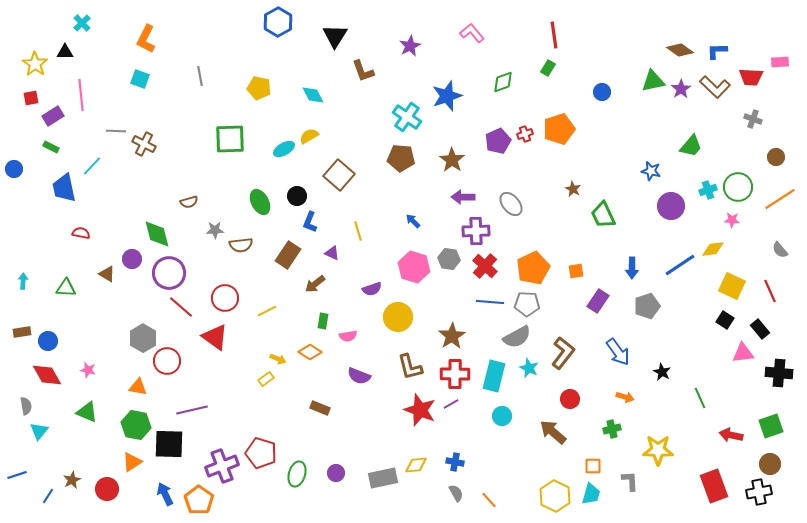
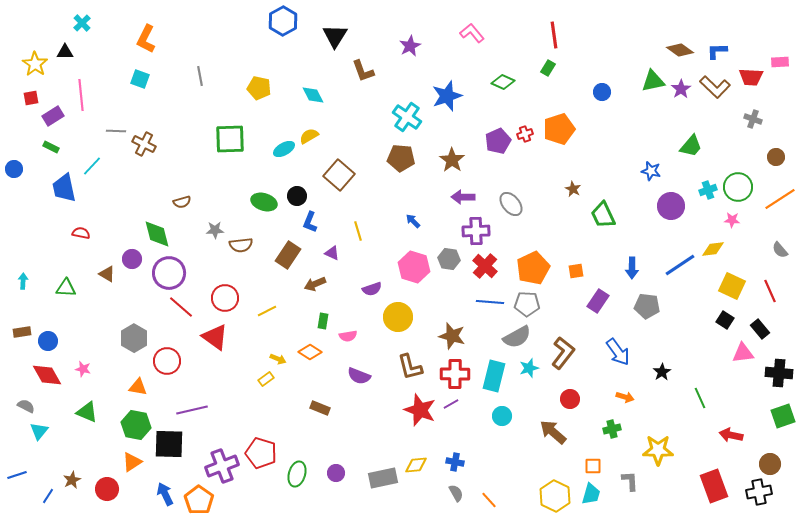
blue hexagon at (278, 22): moved 5 px right, 1 px up
green diamond at (503, 82): rotated 45 degrees clockwise
brown semicircle at (189, 202): moved 7 px left
green ellipse at (260, 202): moved 4 px right; rotated 45 degrees counterclockwise
brown arrow at (315, 284): rotated 15 degrees clockwise
gray pentagon at (647, 306): rotated 25 degrees clockwise
brown star at (452, 336): rotated 24 degrees counterclockwise
gray hexagon at (143, 338): moved 9 px left
cyan star at (529, 368): rotated 30 degrees clockwise
pink star at (88, 370): moved 5 px left, 1 px up
black star at (662, 372): rotated 12 degrees clockwise
gray semicircle at (26, 406): rotated 54 degrees counterclockwise
green square at (771, 426): moved 12 px right, 10 px up
